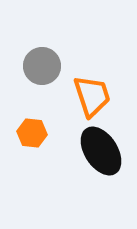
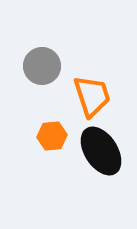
orange hexagon: moved 20 px right, 3 px down; rotated 12 degrees counterclockwise
